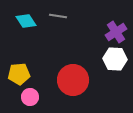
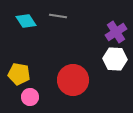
yellow pentagon: rotated 15 degrees clockwise
